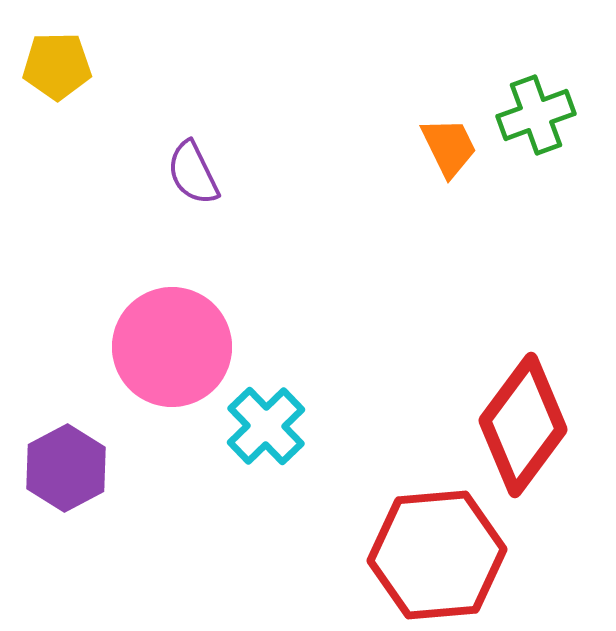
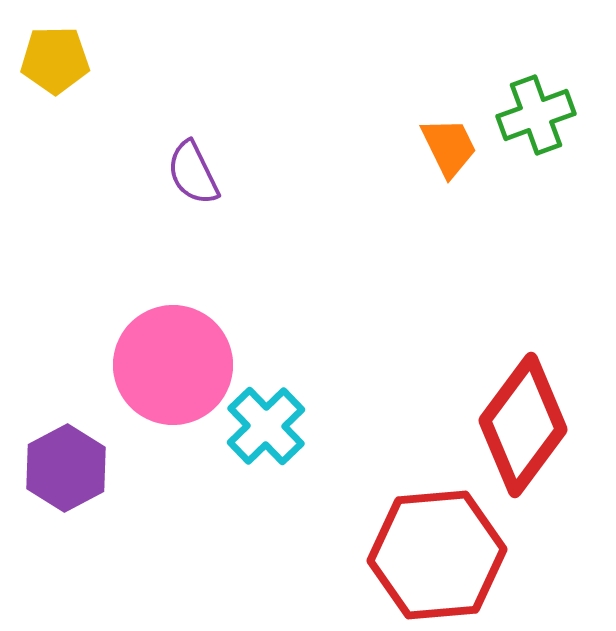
yellow pentagon: moved 2 px left, 6 px up
pink circle: moved 1 px right, 18 px down
